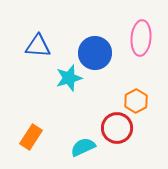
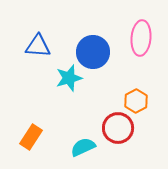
blue circle: moved 2 px left, 1 px up
red circle: moved 1 px right
